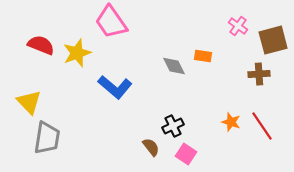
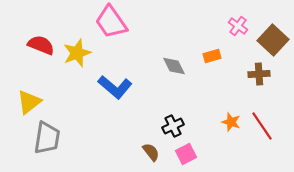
brown square: rotated 32 degrees counterclockwise
orange rectangle: moved 9 px right; rotated 24 degrees counterclockwise
yellow triangle: rotated 36 degrees clockwise
brown semicircle: moved 5 px down
pink square: rotated 30 degrees clockwise
